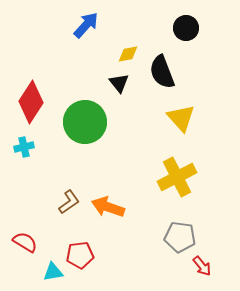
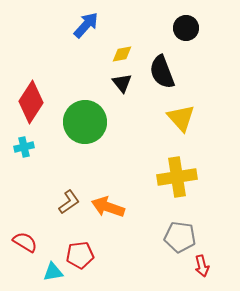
yellow diamond: moved 6 px left
black triangle: moved 3 px right
yellow cross: rotated 18 degrees clockwise
red arrow: rotated 25 degrees clockwise
